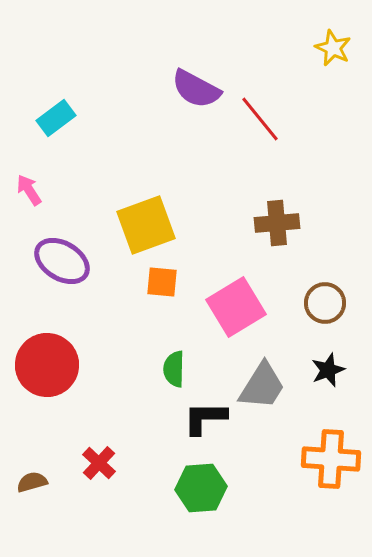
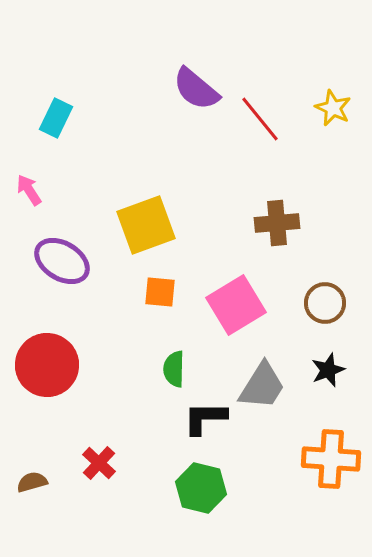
yellow star: moved 60 px down
purple semicircle: rotated 12 degrees clockwise
cyan rectangle: rotated 27 degrees counterclockwise
orange square: moved 2 px left, 10 px down
pink square: moved 2 px up
green hexagon: rotated 18 degrees clockwise
